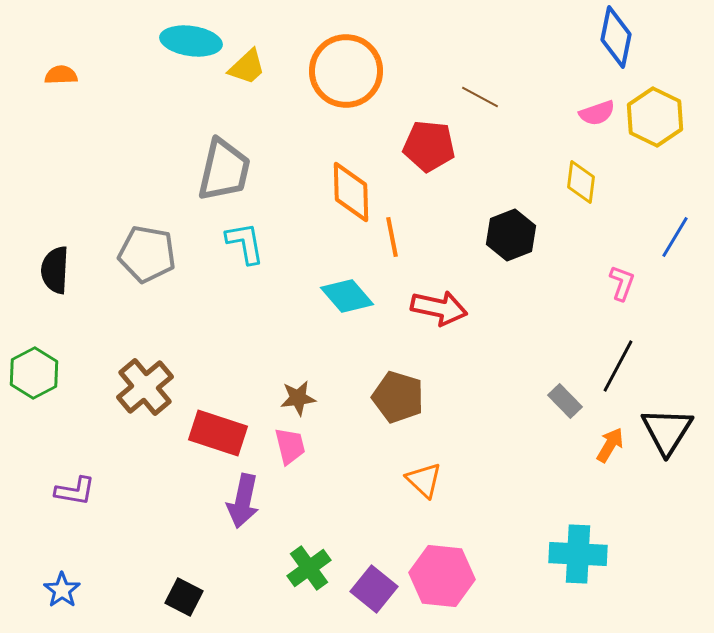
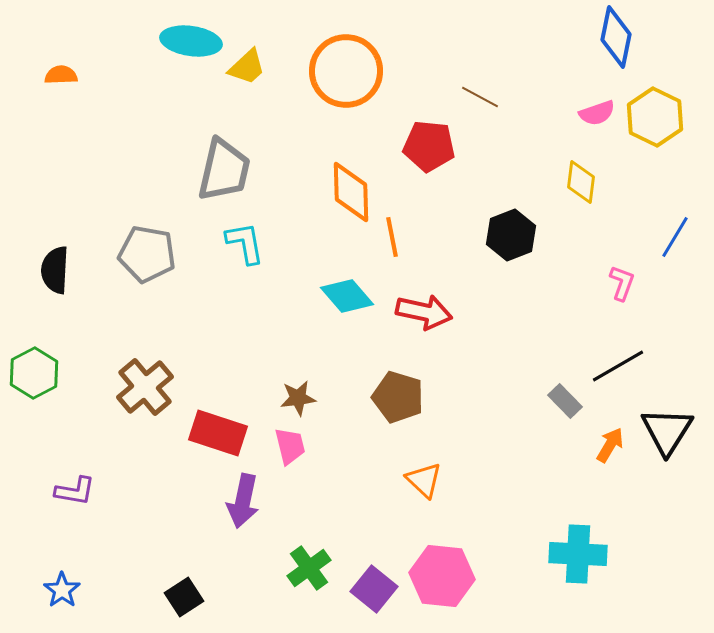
red arrow: moved 15 px left, 4 px down
black line: rotated 32 degrees clockwise
black square: rotated 30 degrees clockwise
